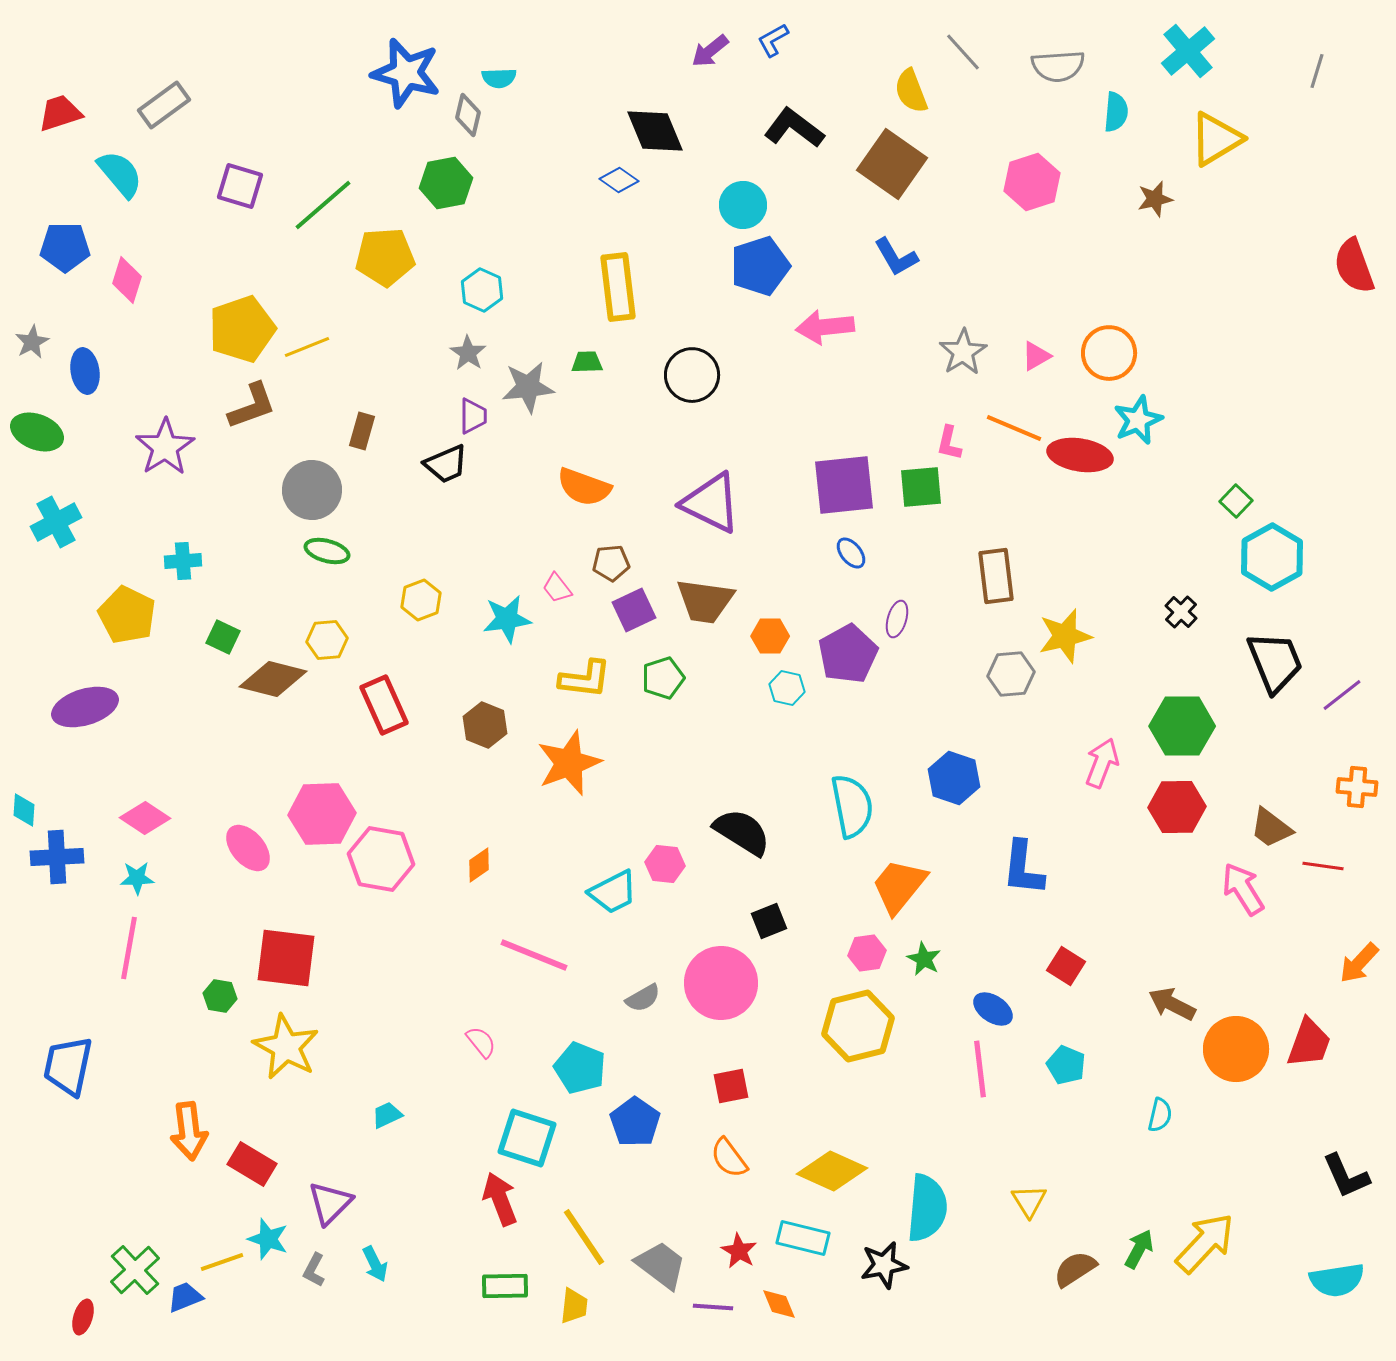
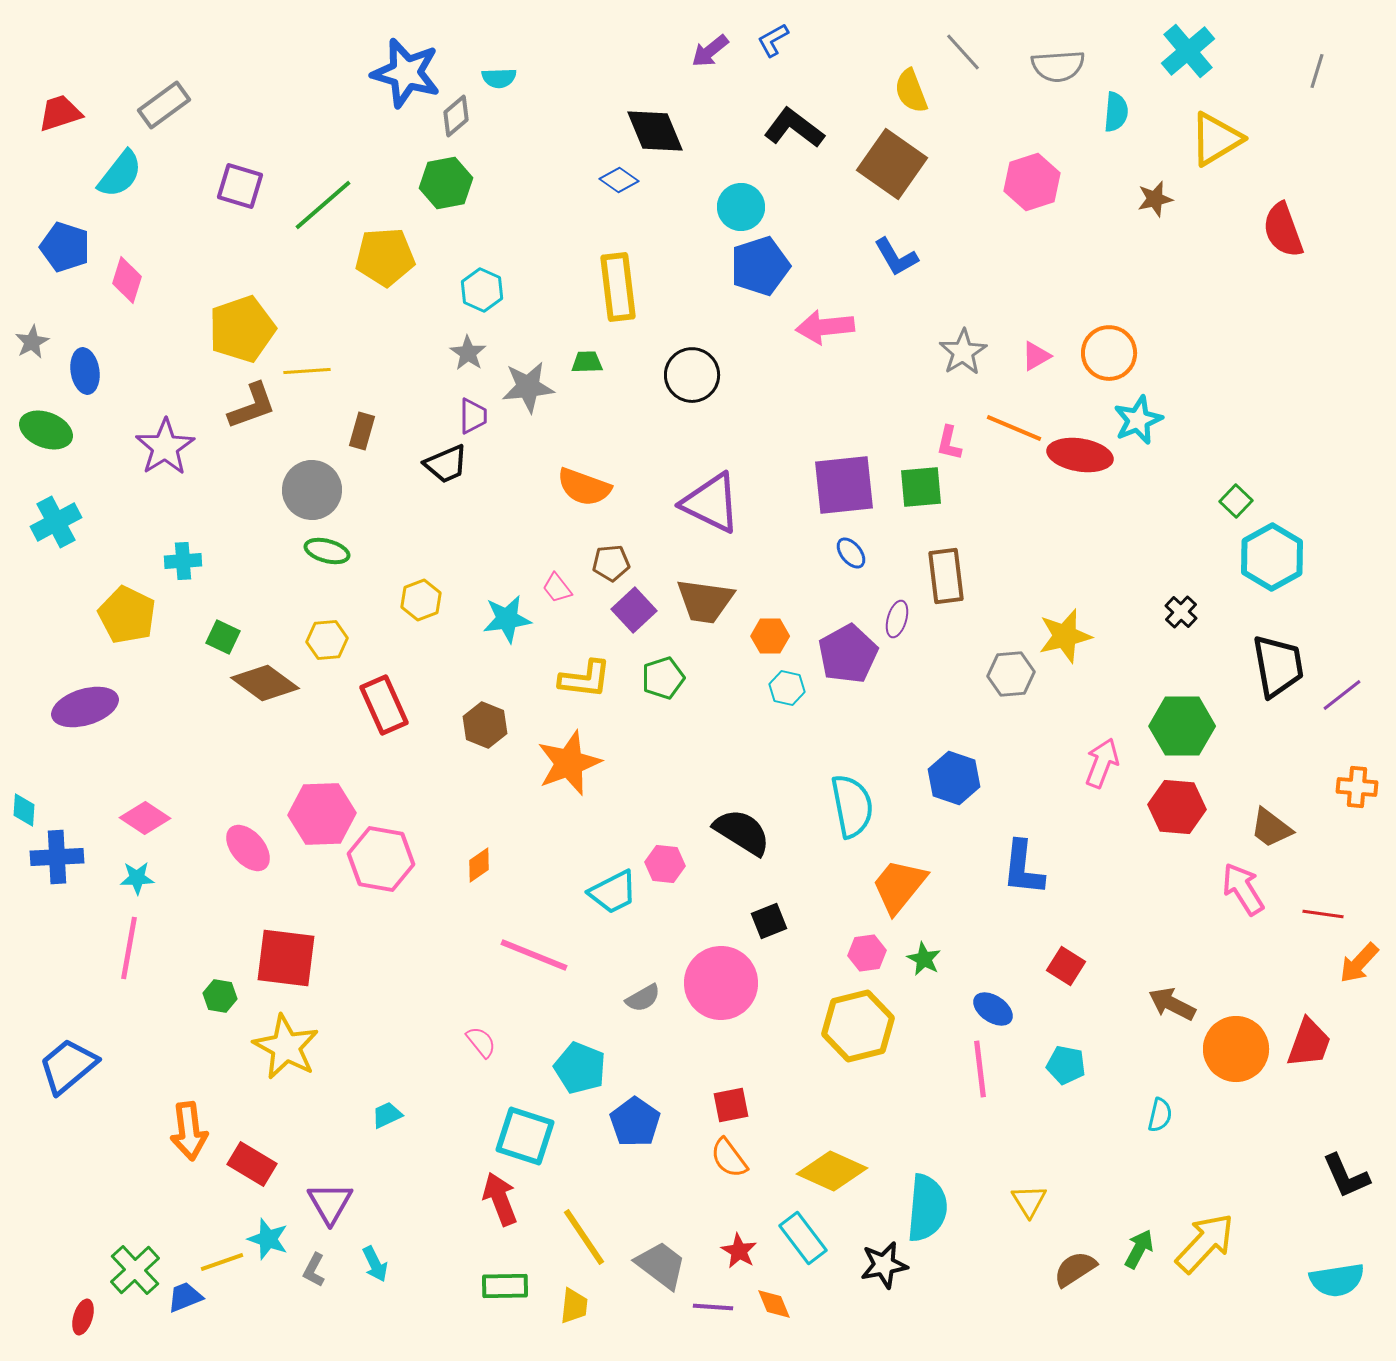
gray diamond at (468, 115): moved 12 px left, 1 px down; rotated 36 degrees clockwise
cyan semicircle at (120, 174): rotated 78 degrees clockwise
cyan circle at (743, 205): moved 2 px left, 2 px down
blue pentagon at (65, 247): rotated 18 degrees clockwise
red semicircle at (1354, 266): moved 71 px left, 36 px up
yellow line at (307, 347): moved 24 px down; rotated 18 degrees clockwise
green ellipse at (37, 432): moved 9 px right, 2 px up
brown rectangle at (996, 576): moved 50 px left
purple square at (634, 610): rotated 18 degrees counterclockwise
black trapezoid at (1275, 662): moved 3 px right, 4 px down; rotated 12 degrees clockwise
brown diamond at (273, 679): moved 8 px left, 4 px down; rotated 22 degrees clockwise
red hexagon at (1177, 807): rotated 6 degrees clockwise
red line at (1323, 866): moved 48 px down
cyan pentagon at (1066, 1065): rotated 12 degrees counterclockwise
blue trapezoid at (68, 1066): rotated 38 degrees clockwise
red square at (731, 1086): moved 19 px down
cyan square at (527, 1138): moved 2 px left, 2 px up
purple triangle at (330, 1203): rotated 15 degrees counterclockwise
cyan rectangle at (803, 1238): rotated 39 degrees clockwise
orange diamond at (779, 1304): moved 5 px left
